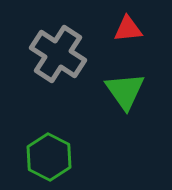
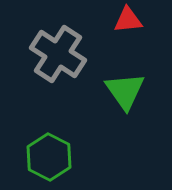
red triangle: moved 9 px up
